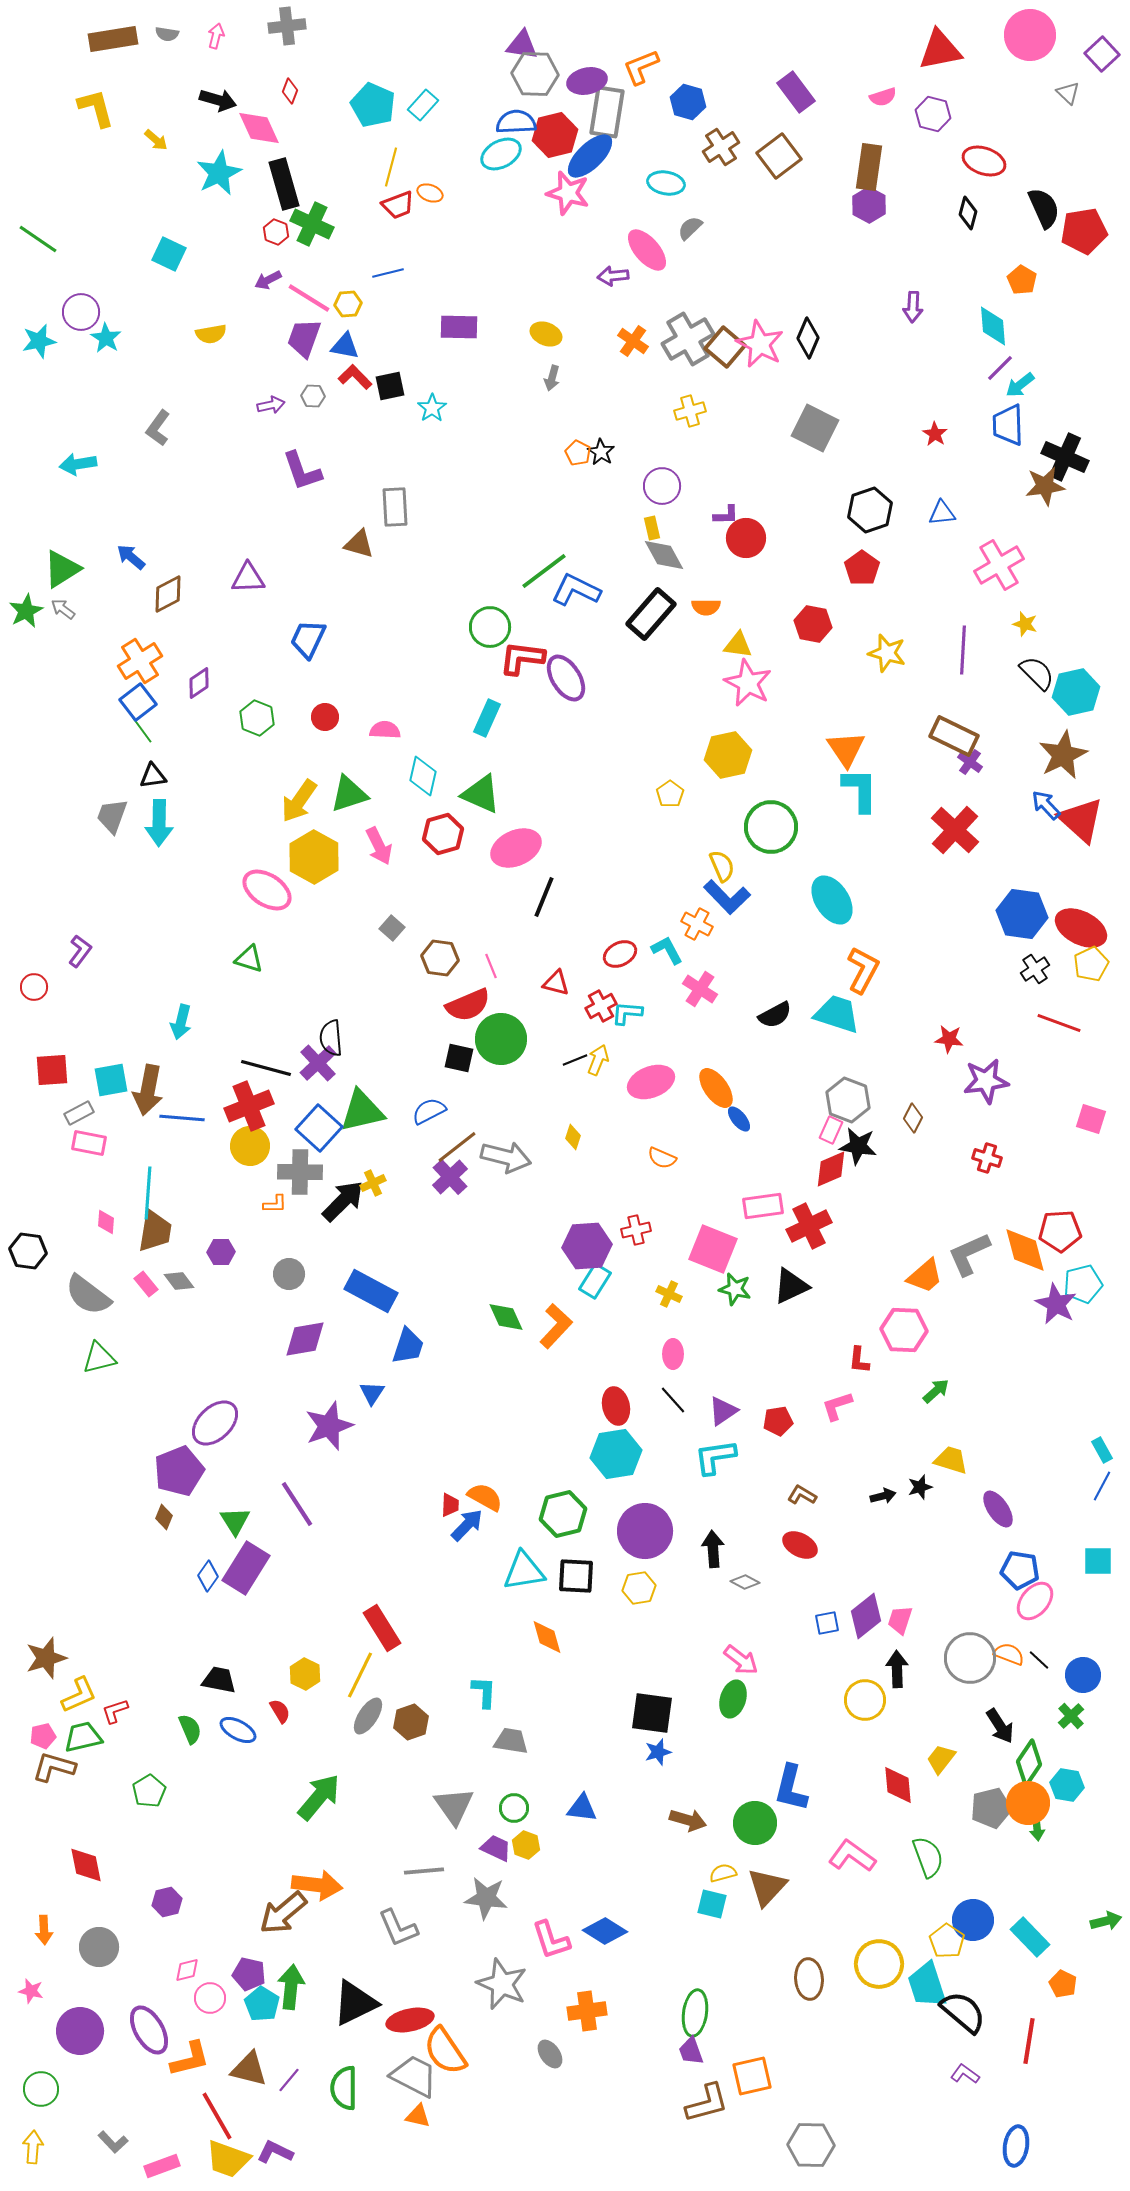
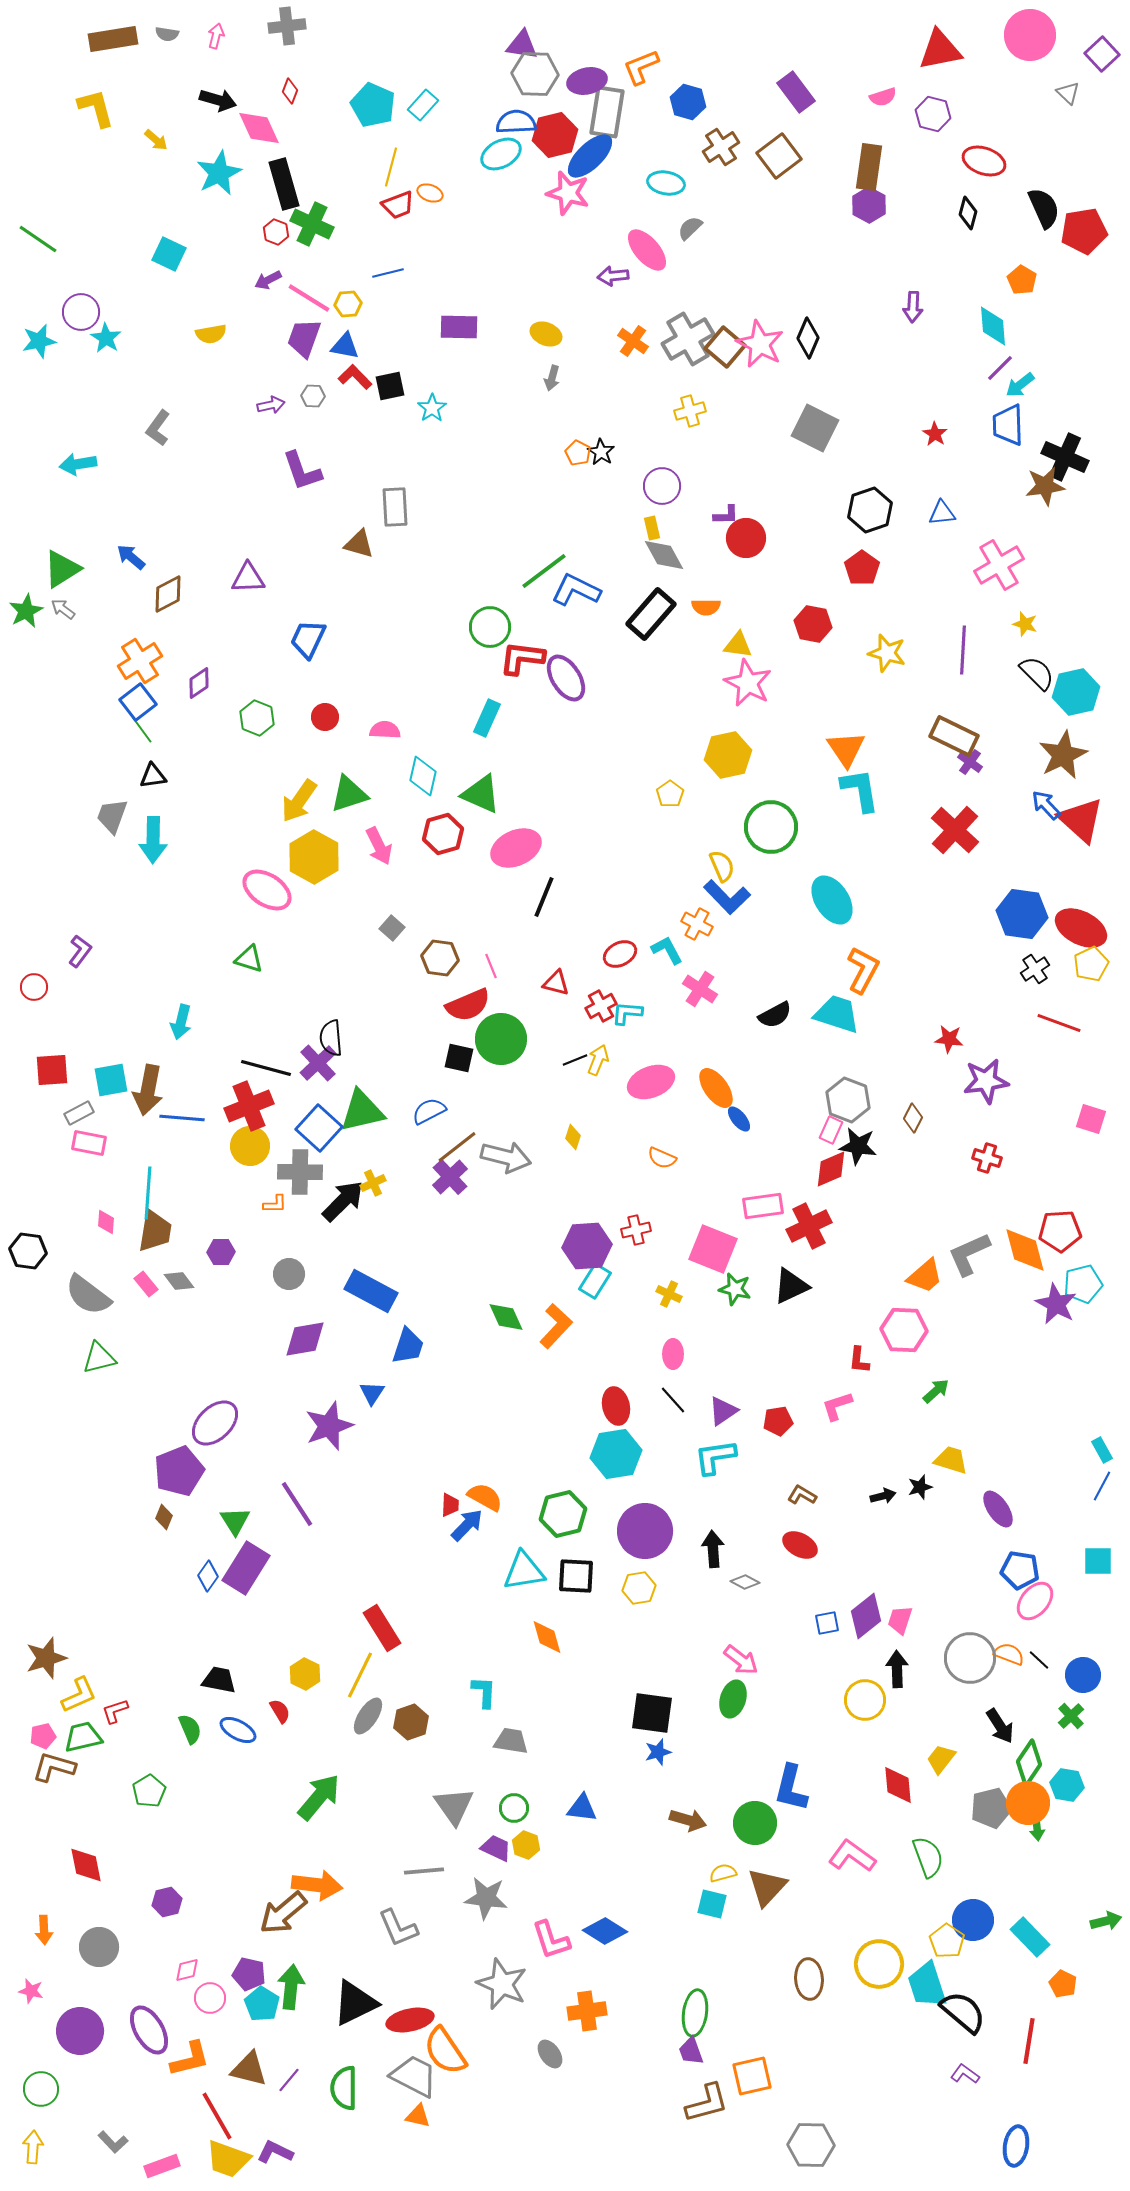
cyan L-shape at (860, 790): rotated 9 degrees counterclockwise
cyan arrow at (159, 823): moved 6 px left, 17 px down
